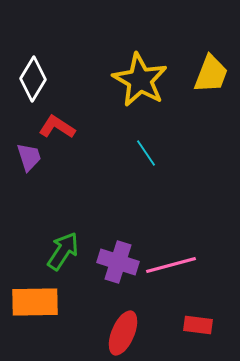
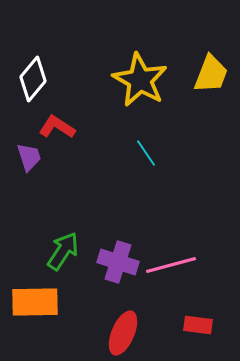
white diamond: rotated 9 degrees clockwise
